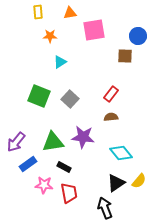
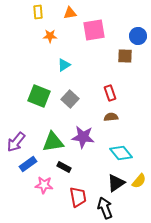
cyan triangle: moved 4 px right, 3 px down
red rectangle: moved 1 px left, 1 px up; rotated 56 degrees counterclockwise
red trapezoid: moved 9 px right, 4 px down
